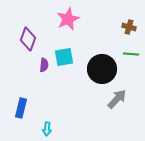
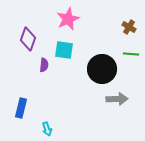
brown cross: rotated 16 degrees clockwise
cyan square: moved 7 px up; rotated 18 degrees clockwise
gray arrow: rotated 45 degrees clockwise
cyan arrow: rotated 24 degrees counterclockwise
